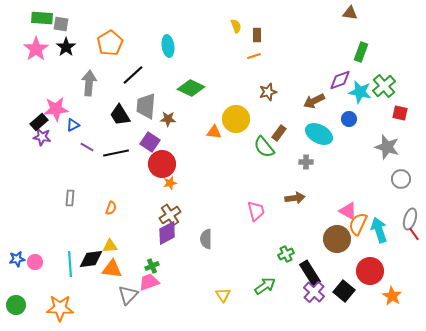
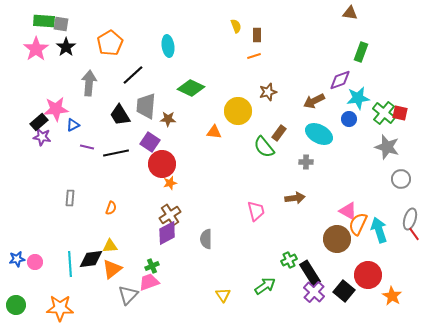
green rectangle at (42, 18): moved 2 px right, 3 px down
green cross at (384, 86): moved 27 px down; rotated 10 degrees counterclockwise
cyan star at (360, 92): moved 2 px left, 6 px down; rotated 20 degrees counterclockwise
yellow circle at (236, 119): moved 2 px right, 8 px up
purple line at (87, 147): rotated 16 degrees counterclockwise
green cross at (286, 254): moved 3 px right, 6 px down
orange triangle at (112, 269): rotated 45 degrees counterclockwise
red circle at (370, 271): moved 2 px left, 4 px down
